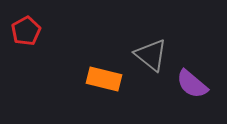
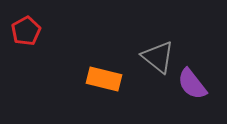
gray triangle: moved 7 px right, 2 px down
purple semicircle: rotated 12 degrees clockwise
